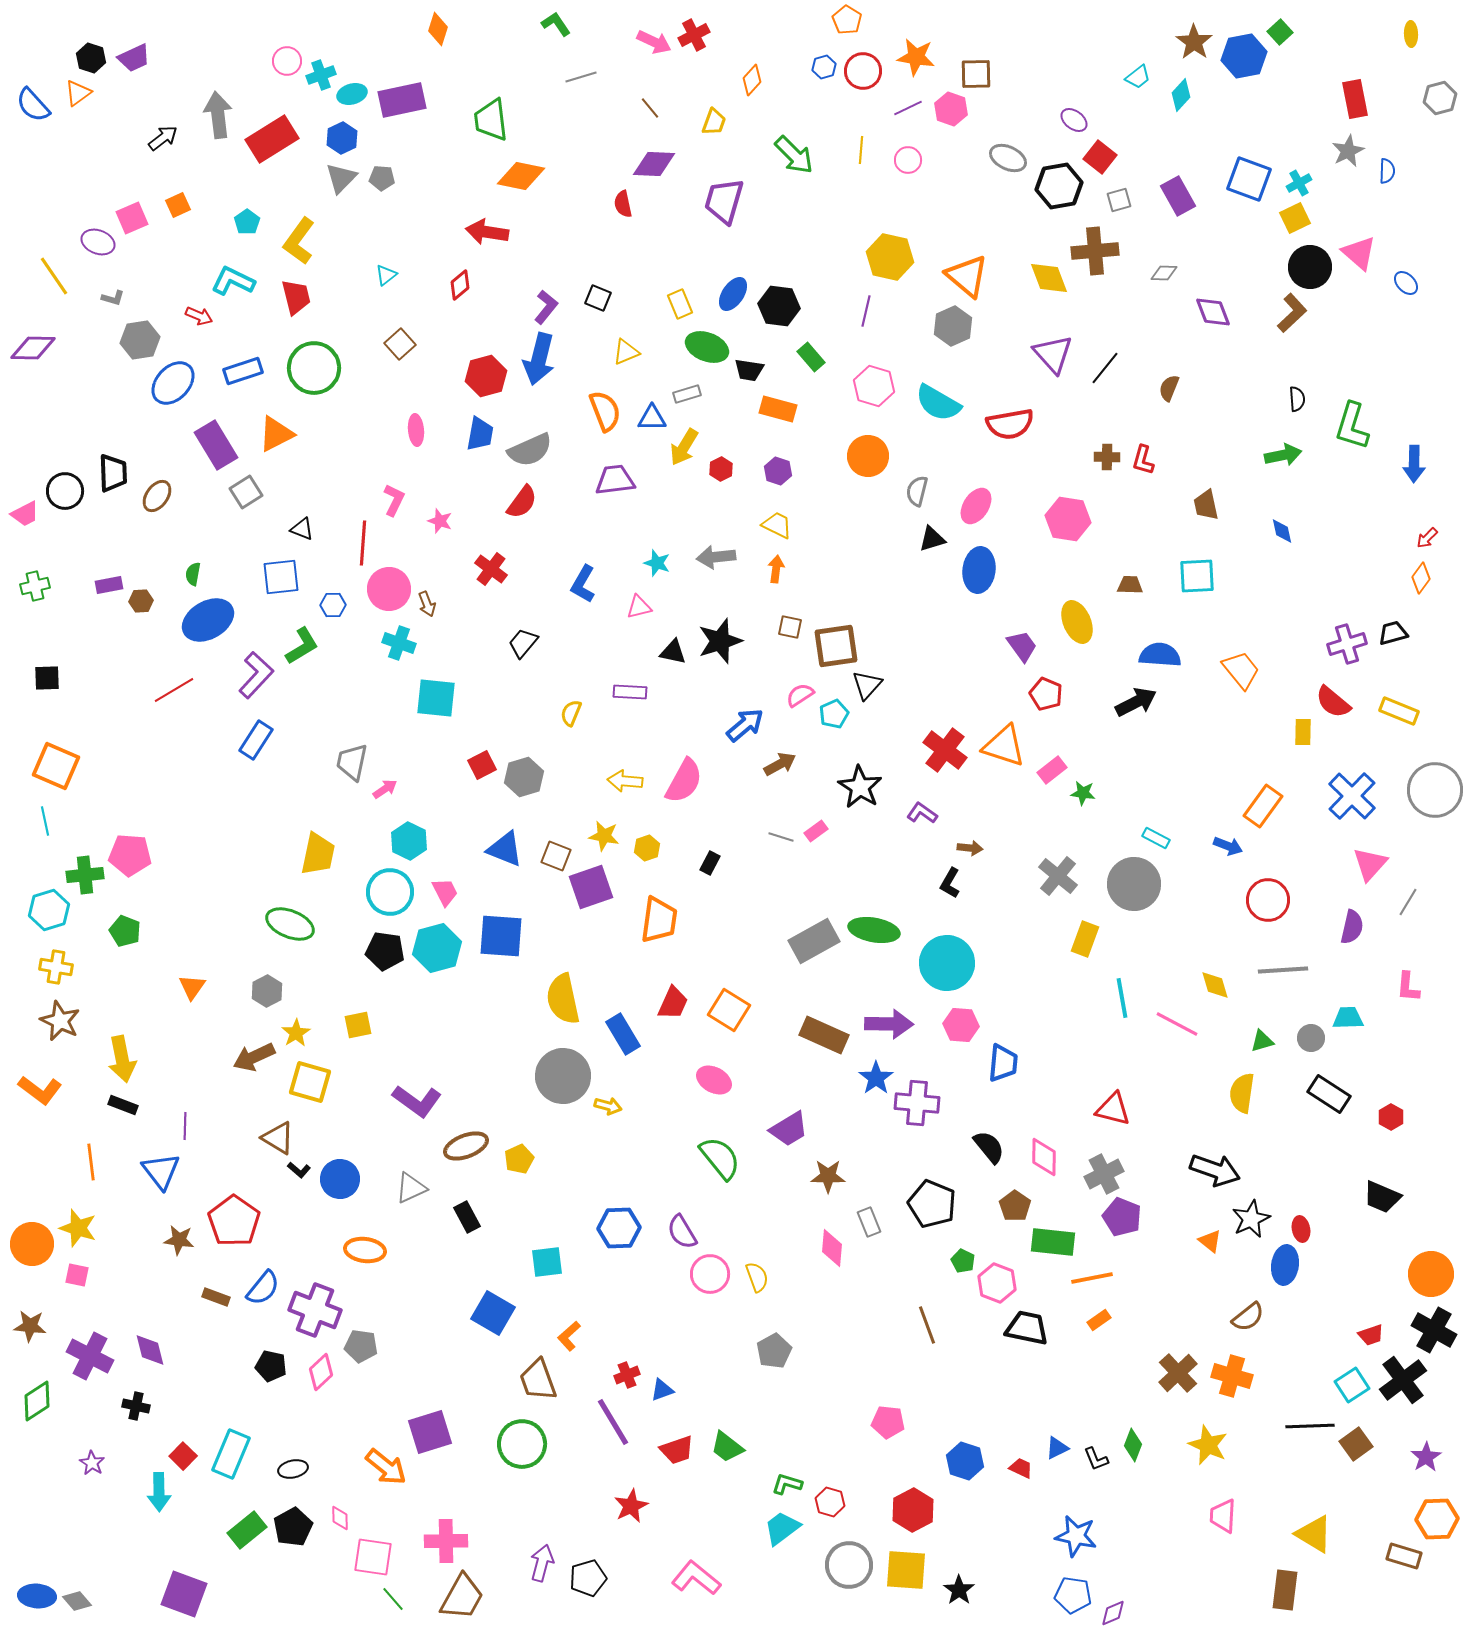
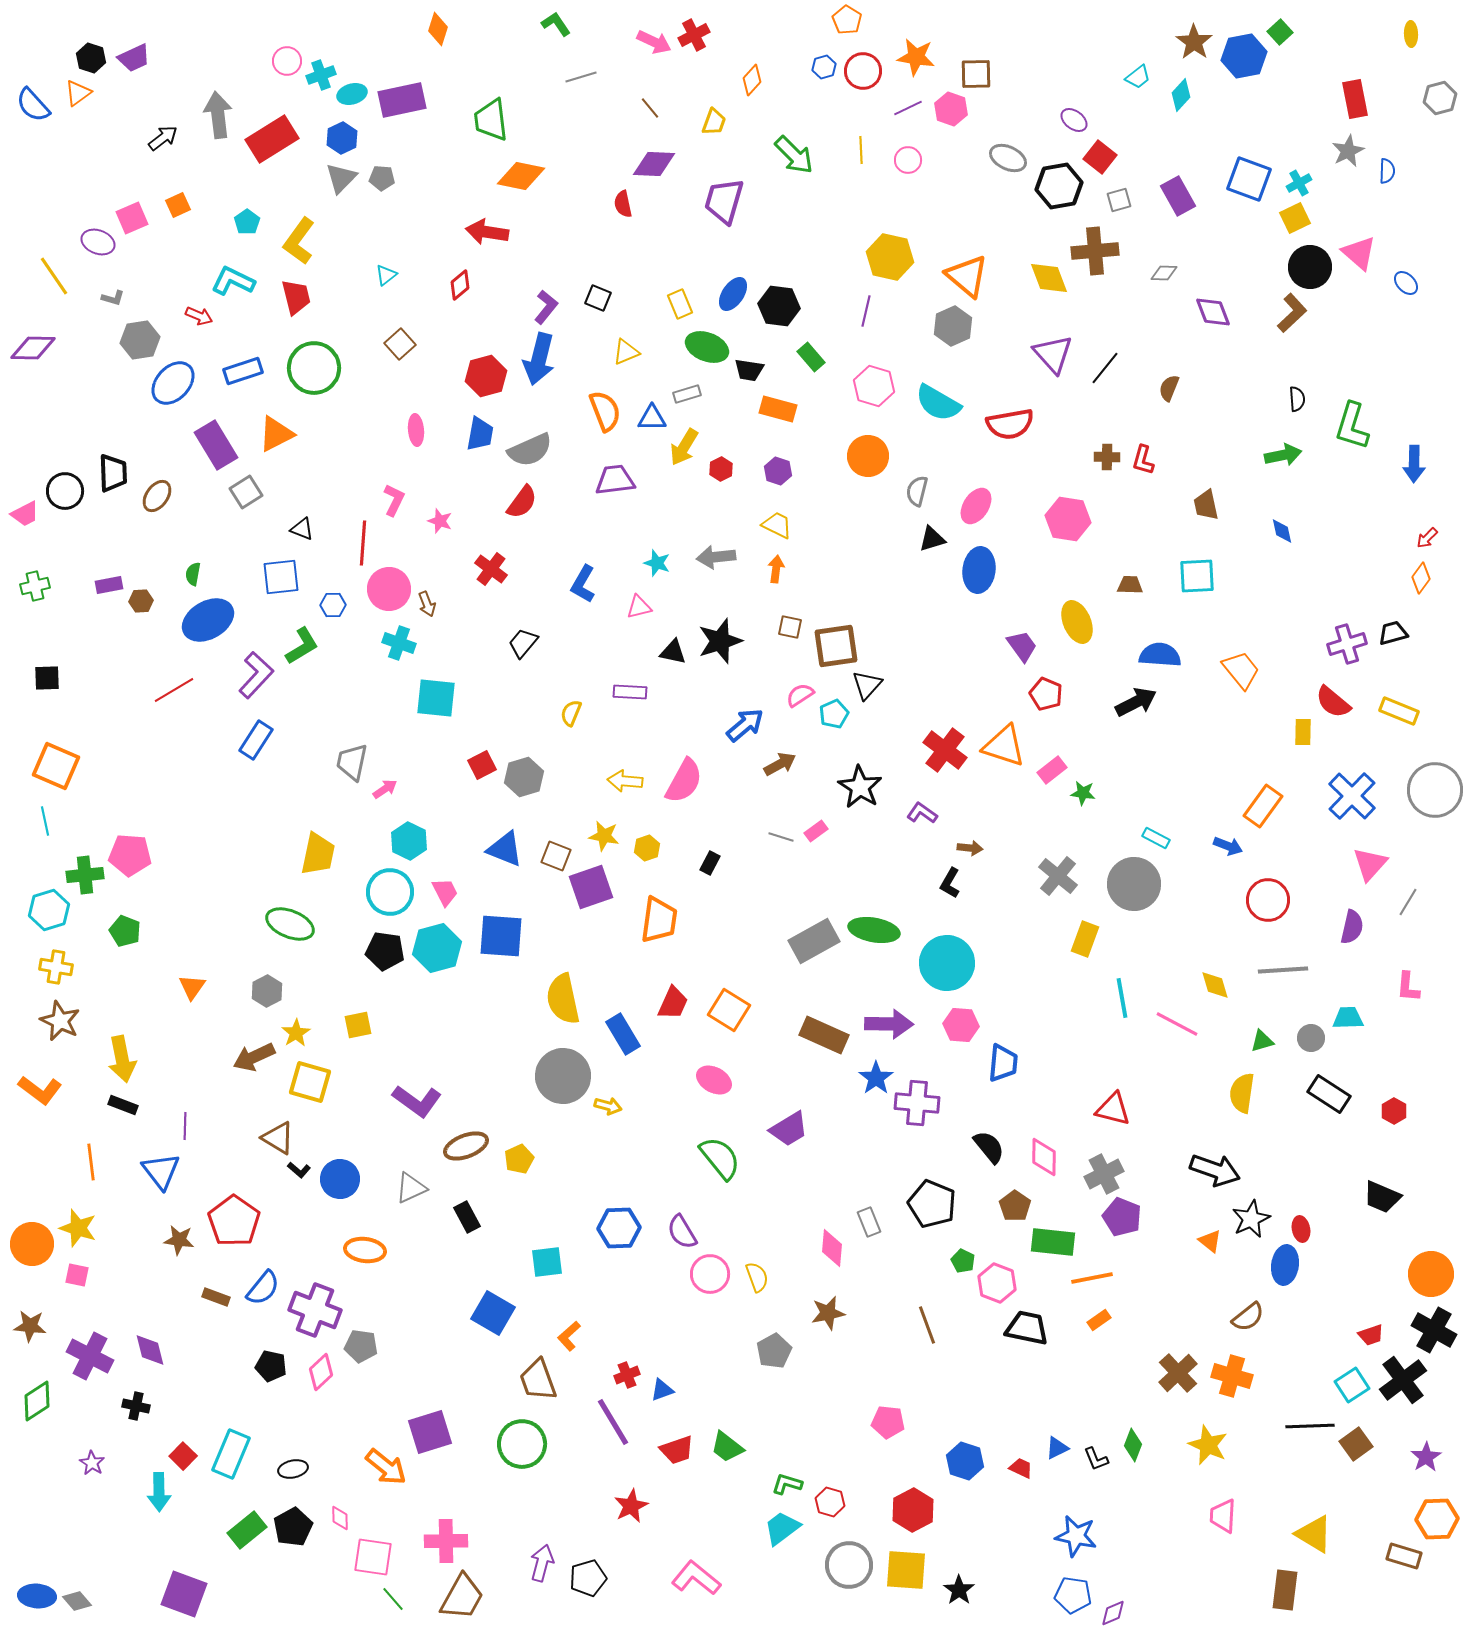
yellow line at (861, 150): rotated 8 degrees counterclockwise
red hexagon at (1391, 1117): moved 3 px right, 6 px up
brown star at (828, 1176): moved 137 px down; rotated 12 degrees counterclockwise
